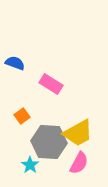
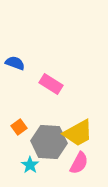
orange square: moved 3 px left, 11 px down
